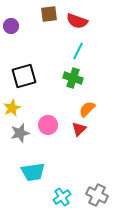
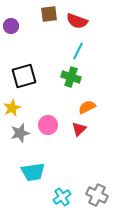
green cross: moved 2 px left, 1 px up
orange semicircle: moved 2 px up; rotated 18 degrees clockwise
